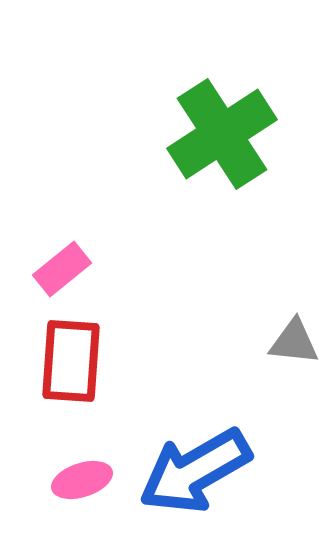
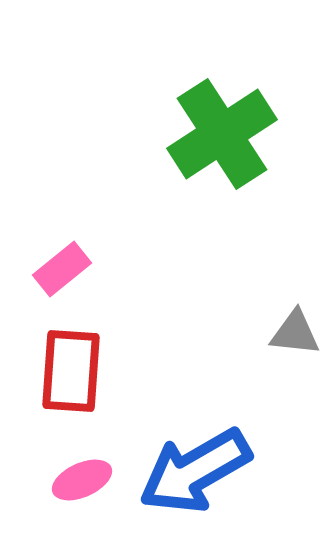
gray triangle: moved 1 px right, 9 px up
red rectangle: moved 10 px down
pink ellipse: rotated 6 degrees counterclockwise
